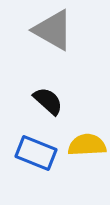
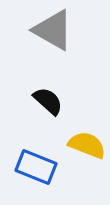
yellow semicircle: rotated 24 degrees clockwise
blue rectangle: moved 14 px down
